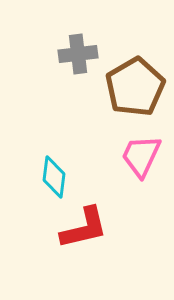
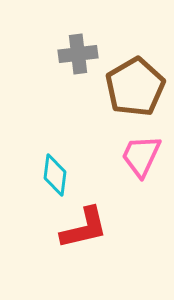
cyan diamond: moved 1 px right, 2 px up
